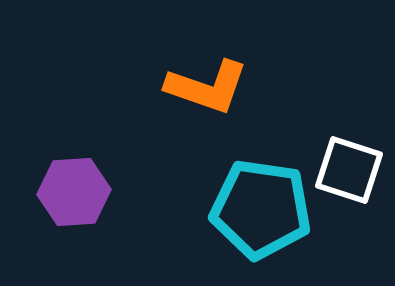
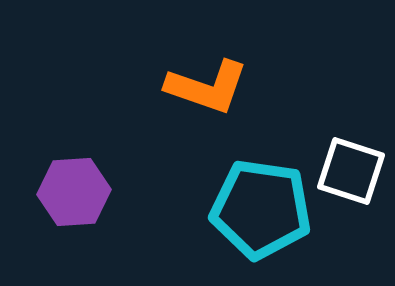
white square: moved 2 px right, 1 px down
